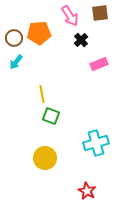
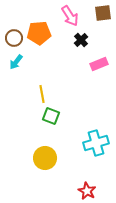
brown square: moved 3 px right
